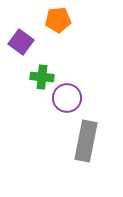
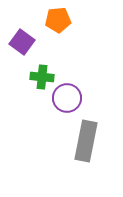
purple square: moved 1 px right
